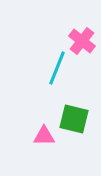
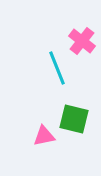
cyan line: rotated 44 degrees counterclockwise
pink triangle: rotated 10 degrees counterclockwise
